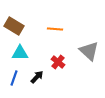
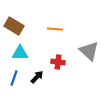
red cross: rotated 32 degrees counterclockwise
